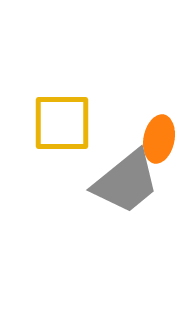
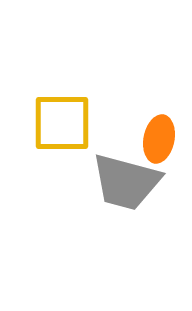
gray trapezoid: rotated 54 degrees clockwise
